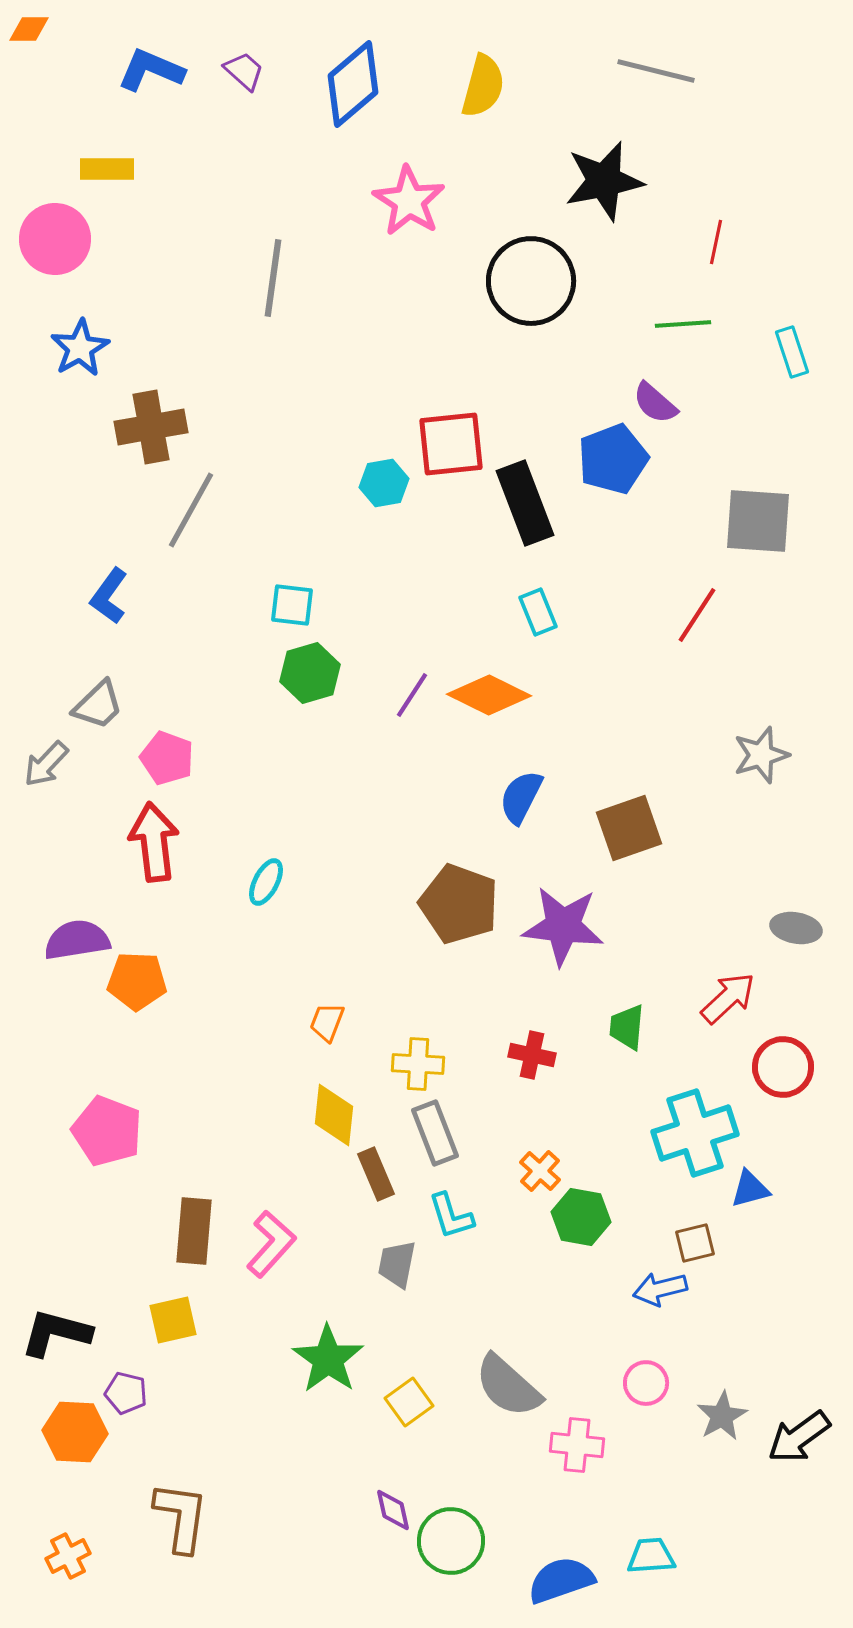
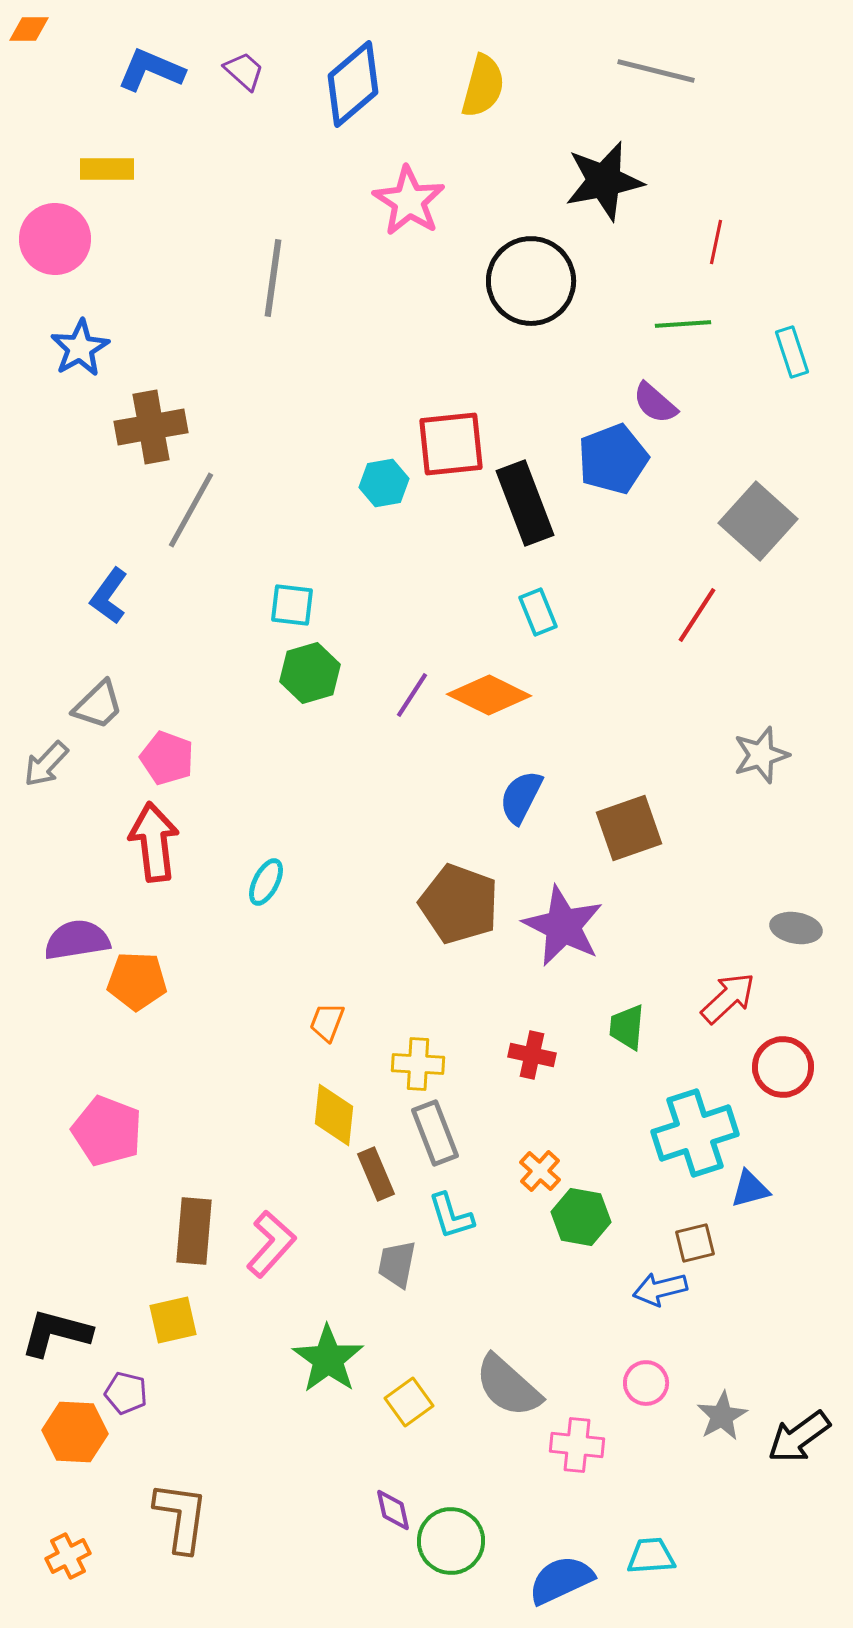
gray square at (758, 521): rotated 38 degrees clockwise
purple star at (563, 926): rotated 20 degrees clockwise
blue semicircle at (561, 1580): rotated 6 degrees counterclockwise
